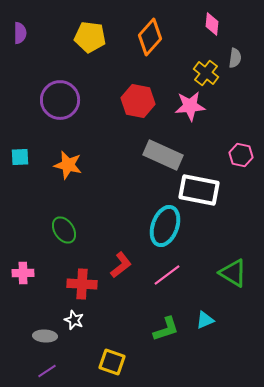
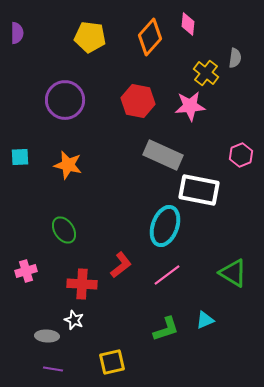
pink diamond: moved 24 px left
purple semicircle: moved 3 px left
purple circle: moved 5 px right
pink hexagon: rotated 25 degrees clockwise
pink cross: moved 3 px right, 2 px up; rotated 15 degrees counterclockwise
gray ellipse: moved 2 px right
yellow square: rotated 32 degrees counterclockwise
purple line: moved 6 px right, 2 px up; rotated 42 degrees clockwise
